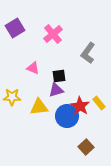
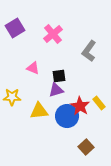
gray L-shape: moved 1 px right, 2 px up
yellow triangle: moved 4 px down
